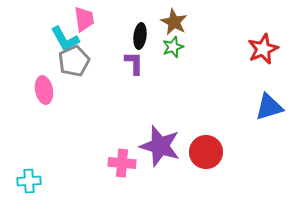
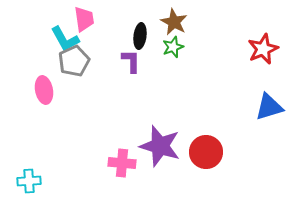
purple L-shape: moved 3 px left, 2 px up
